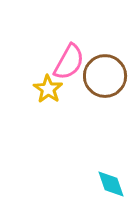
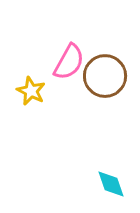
yellow star: moved 17 px left, 2 px down; rotated 8 degrees counterclockwise
